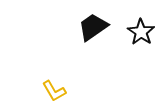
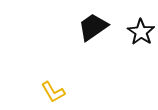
yellow L-shape: moved 1 px left, 1 px down
